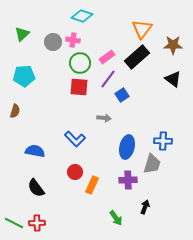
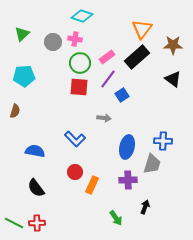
pink cross: moved 2 px right, 1 px up
